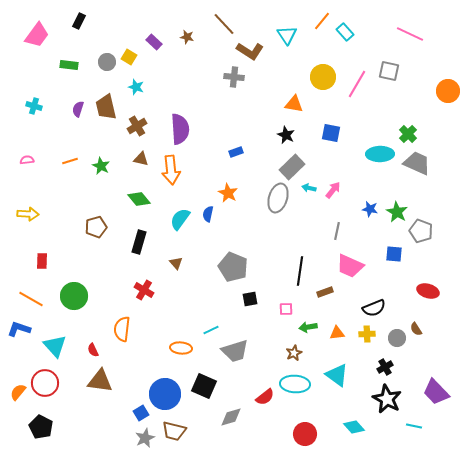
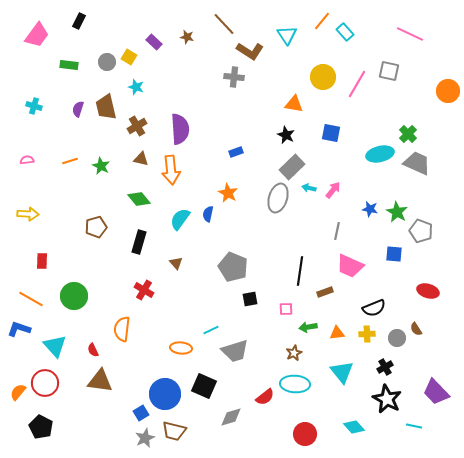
cyan ellipse at (380, 154): rotated 12 degrees counterclockwise
cyan triangle at (337, 375): moved 5 px right, 3 px up; rotated 15 degrees clockwise
